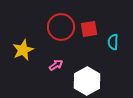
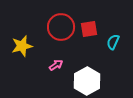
cyan semicircle: rotated 21 degrees clockwise
yellow star: moved 1 px left, 4 px up; rotated 10 degrees clockwise
